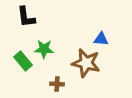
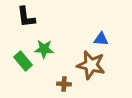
brown star: moved 5 px right, 2 px down
brown cross: moved 7 px right
